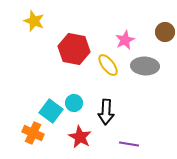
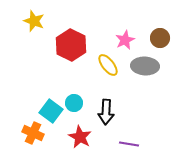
brown circle: moved 5 px left, 6 px down
red hexagon: moved 3 px left, 4 px up; rotated 16 degrees clockwise
